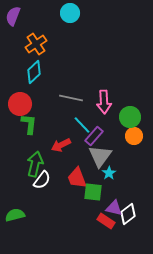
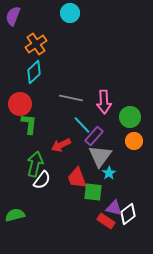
orange circle: moved 5 px down
